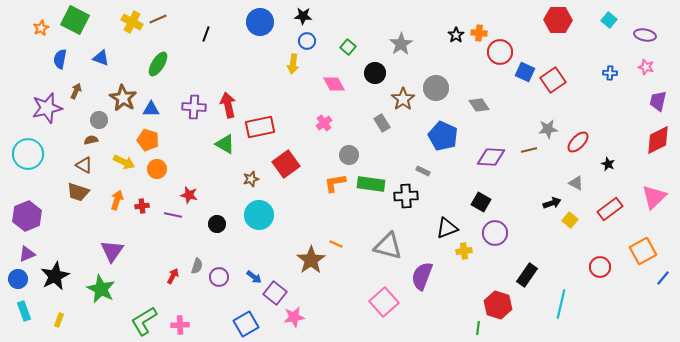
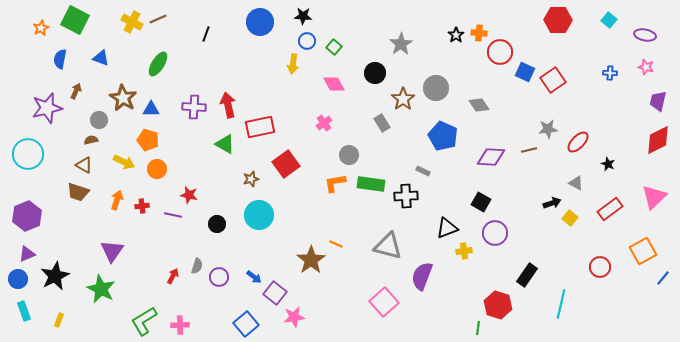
green square at (348, 47): moved 14 px left
yellow square at (570, 220): moved 2 px up
blue square at (246, 324): rotated 10 degrees counterclockwise
